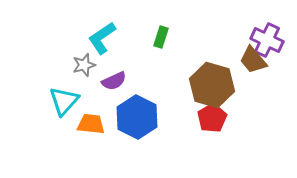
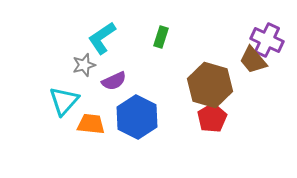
brown hexagon: moved 2 px left
